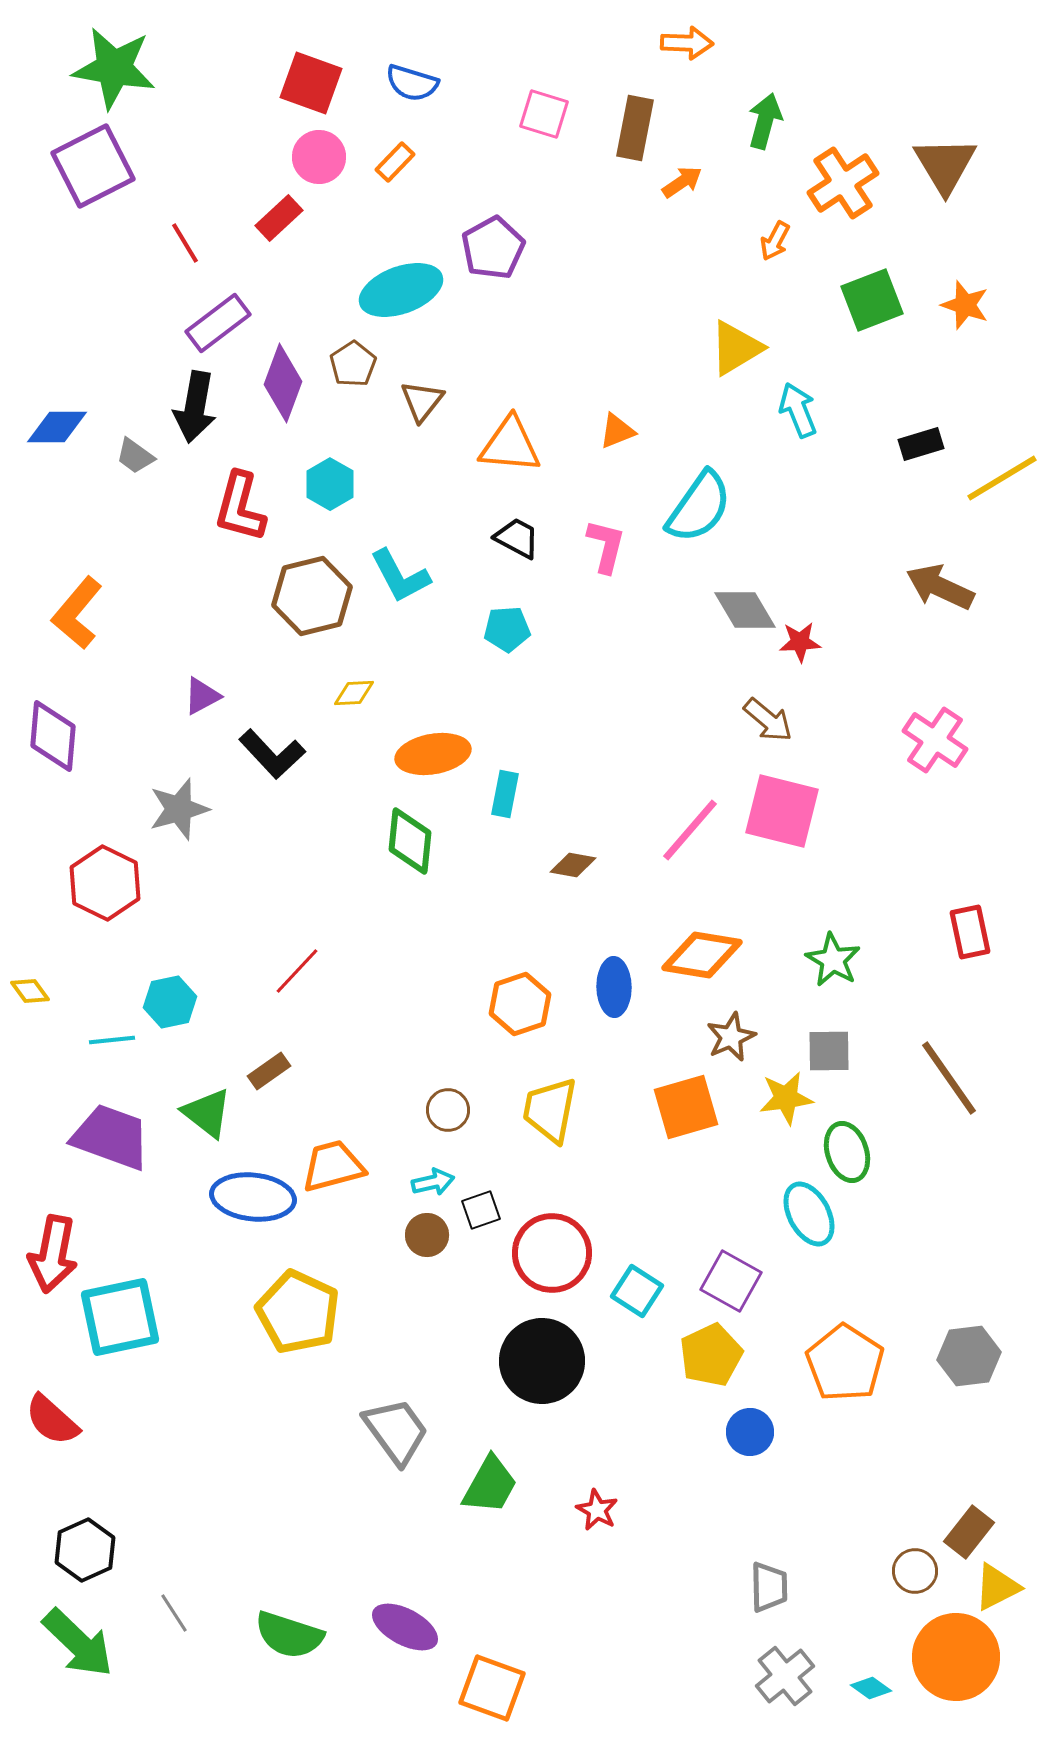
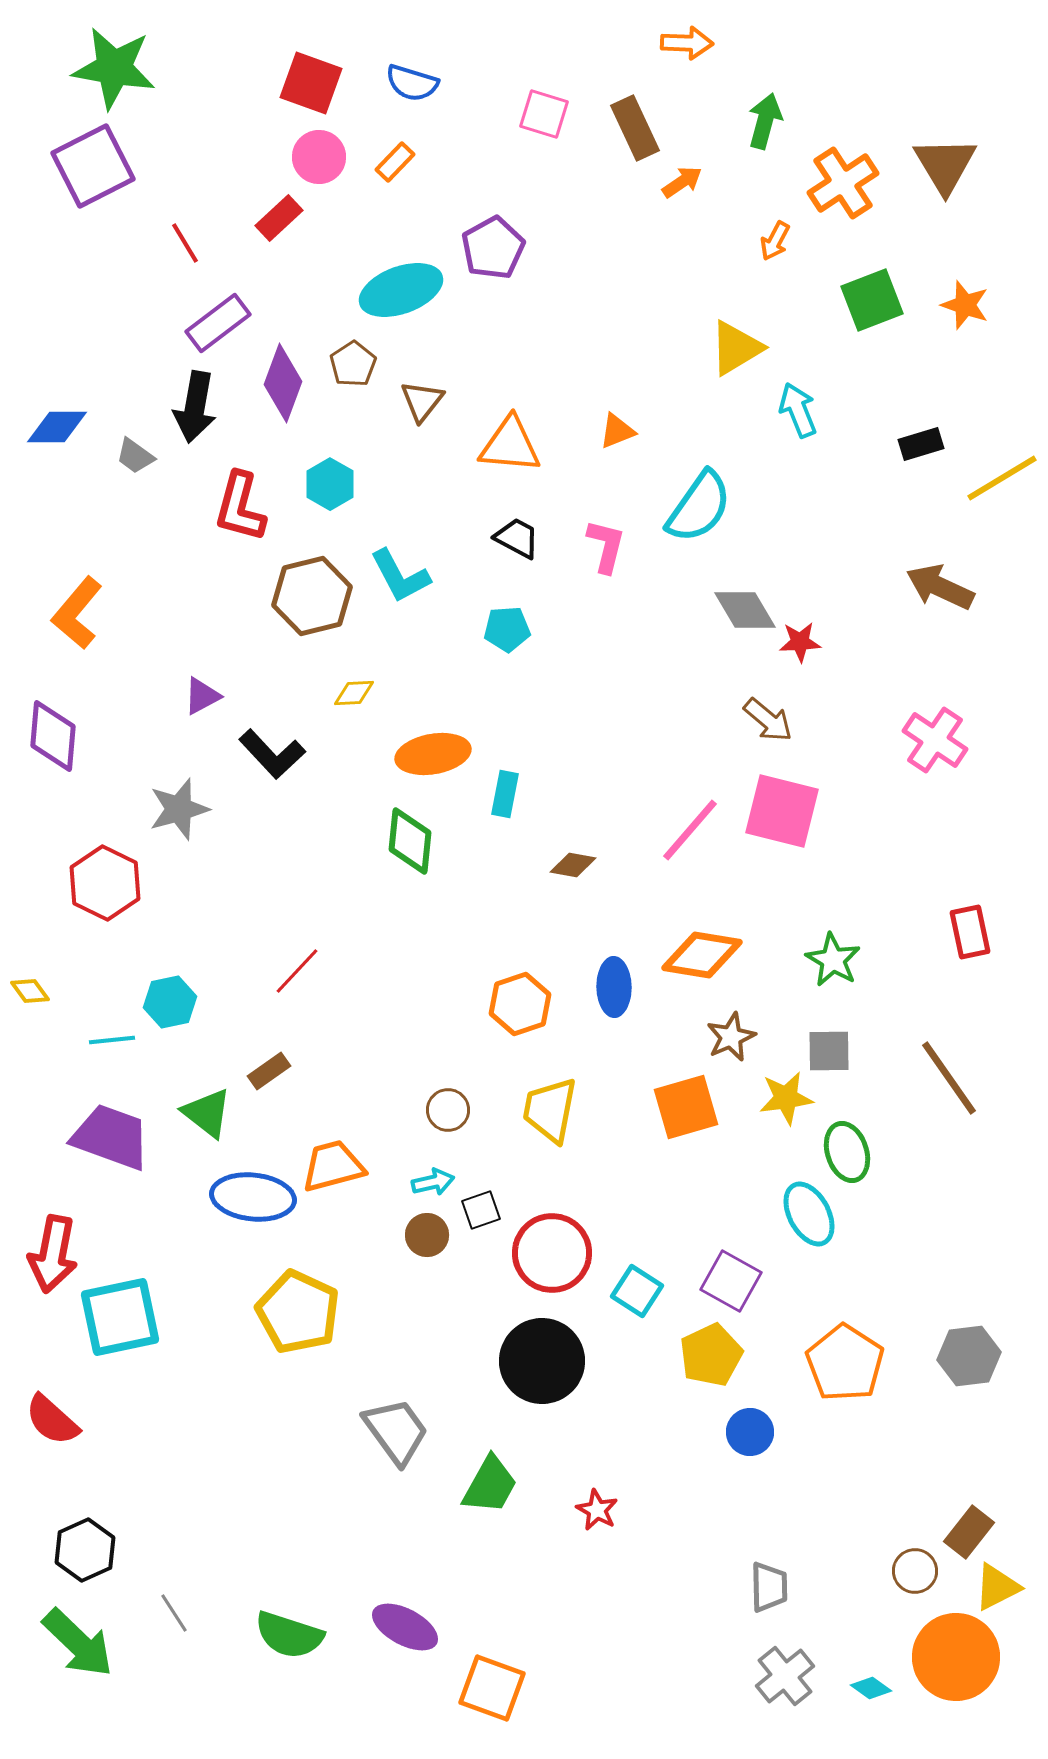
brown rectangle at (635, 128): rotated 36 degrees counterclockwise
